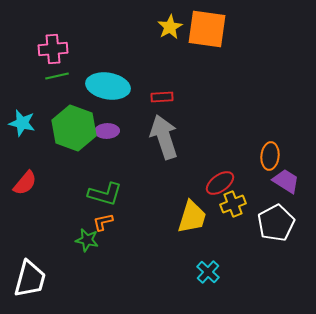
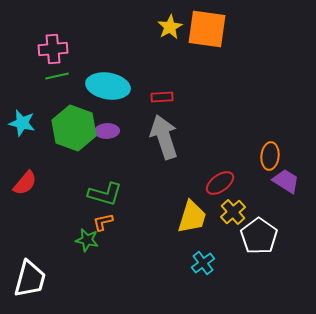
yellow cross: moved 8 px down; rotated 20 degrees counterclockwise
white pentagon: moved 17 px left, 13 px down; rotated 9 degrees counterclockwise
cyan cross: moved 5 px left, 9 px up; rotated 10 degrees clockwise
